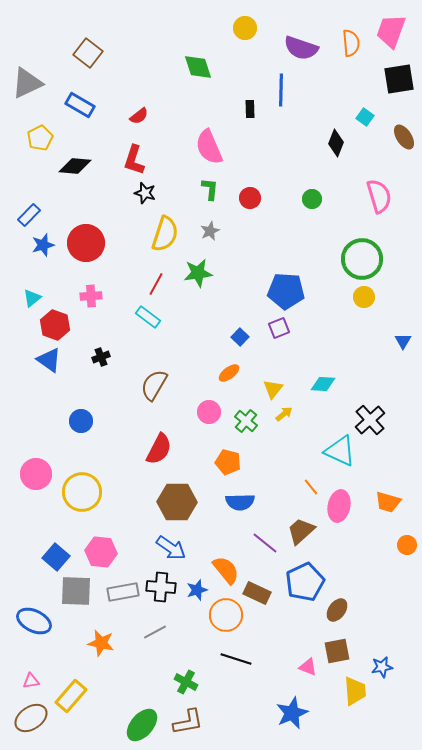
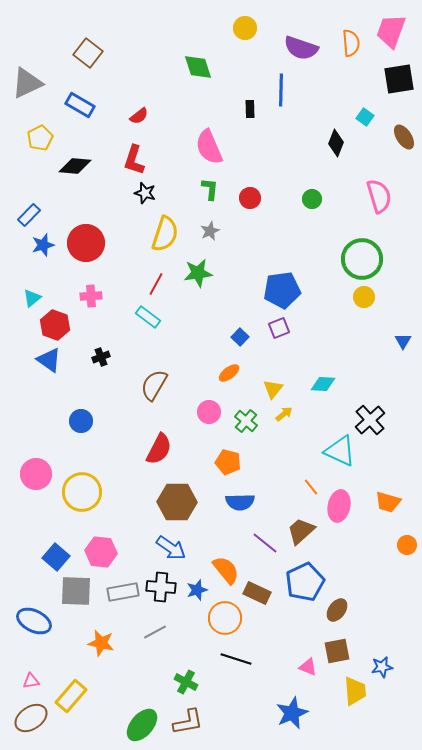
blue pentagon at (286, 291): moved 4 px left, 1 px up; rotated 12 degrees counterclockwise
orange circle at (226, 615): moved 1 px left, 3 px down
